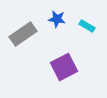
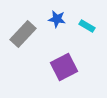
gray rectangle: rotated 12 degrees counterclockwise
